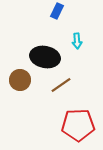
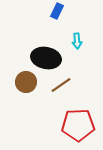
black ellipse: moved 1 px right, 1 px down
brown circle: moved 6 px right, 2 px down
